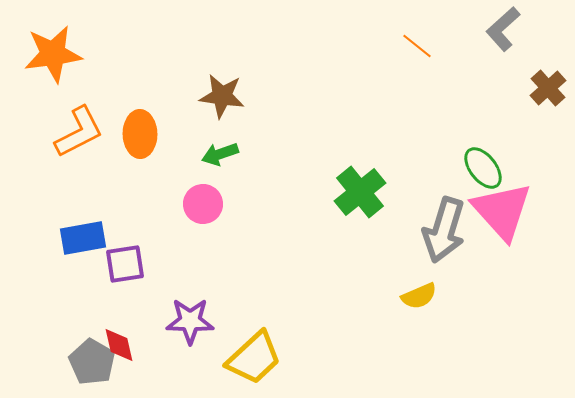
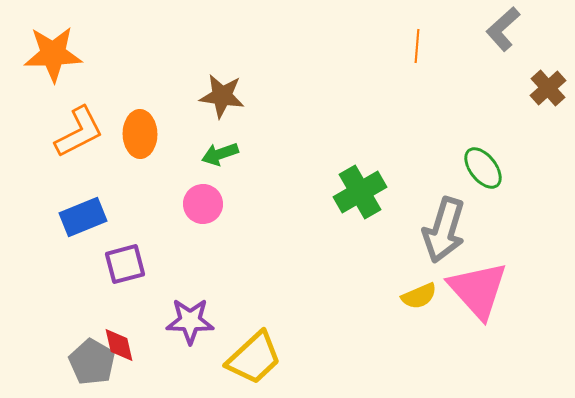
orange line: rotated 56 degrees clockwise
orange star: rotated 6 degrees clockwise
green cross: rotated 9 degrees clockwise
pink triangle: moved 24 px left, 79 px down
blue rectangle: moved 21 px up; rotated 12 degrees counterclockwise
purple square: rotated 6 degrees counterclockwise
